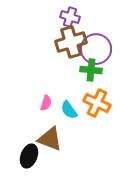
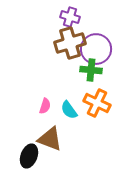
brown cross: moved 1 px left, 1 px down
pink semicircle: moved 1 px left, 3 px down
